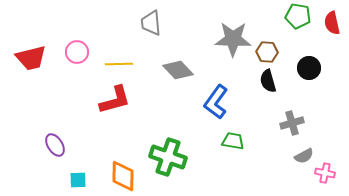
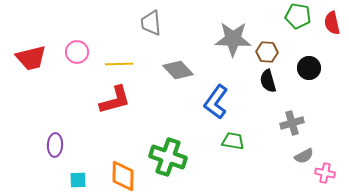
purple ellipse: rotated 35 degrees clockwise
